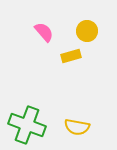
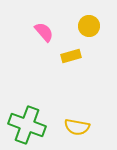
yellow circle: moved 2 px right, 5 px up
